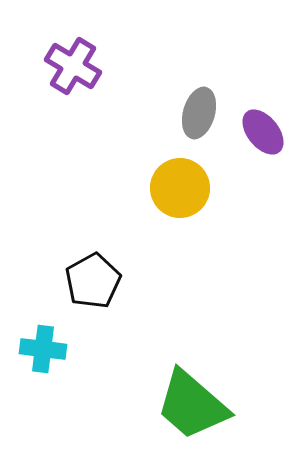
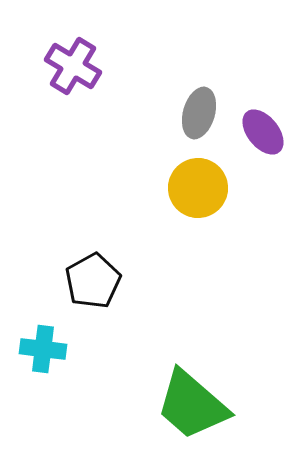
yellow circle: moved 18 px right
